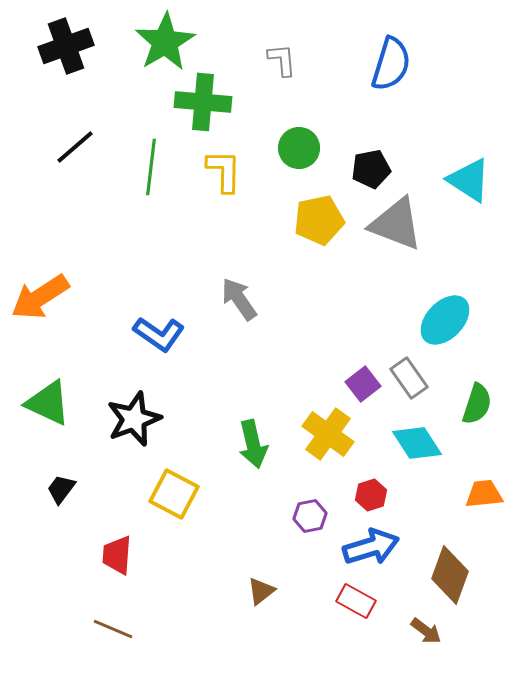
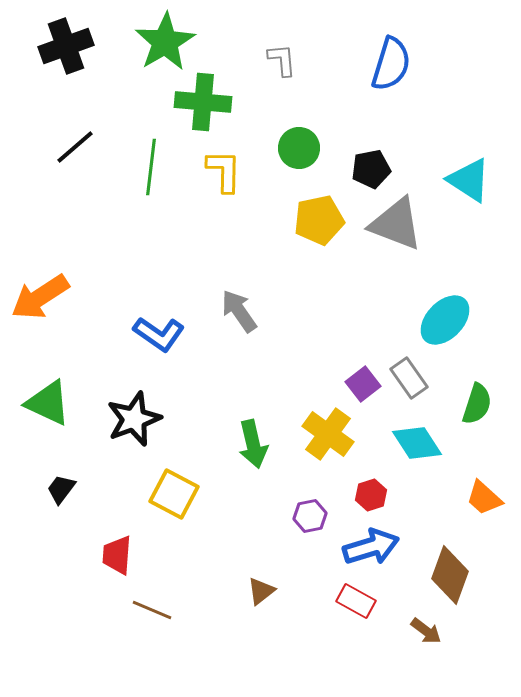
gray arrow: moved 12 px down
orange trapezoid: moved 4 px down; rotated 132 degrees counterclockwise
brown line: moved 39 px right, 19 px up
